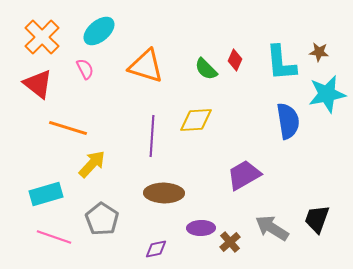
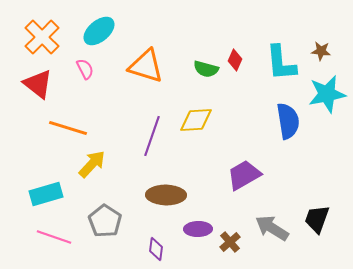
brown star: moved 2 px right, 1 px up
green semicircle: rotated 30 degrees counterclockwise
purple line: rotated 15 degrees clockwise
brown ellipse: moved 2 px right, 2 px down
gray pentagon: moved 3 px right, 2 px down
purple ellipse: moved 3 px left, 1 px down
purple diamond: rotated 70 degrees counterclockwise
